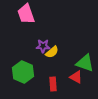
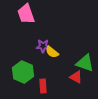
yellow semicircle: rotated 80 degrees clockwise
red rectangle: moved 10 px left, 2 px down
